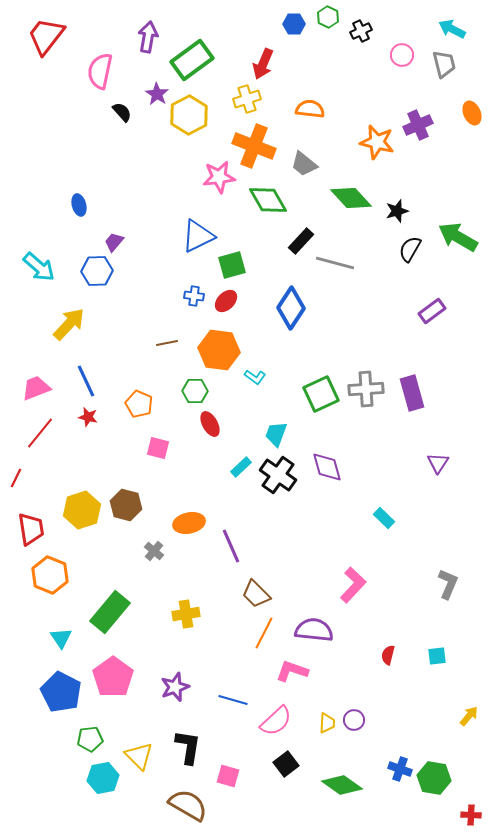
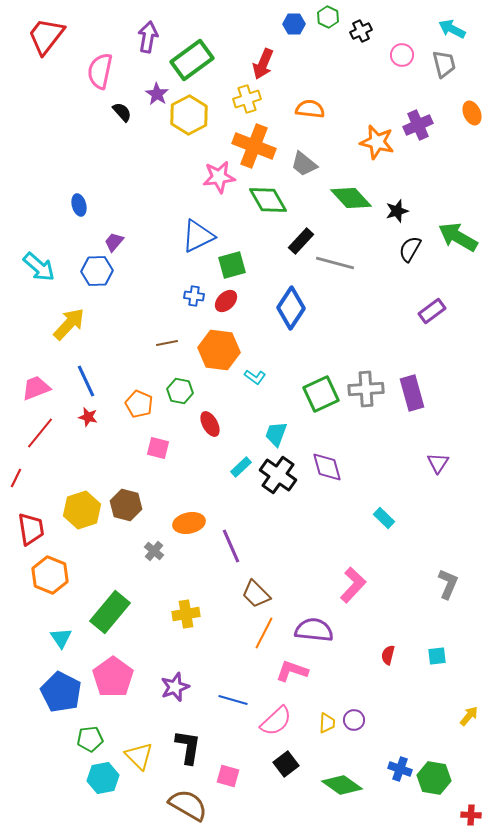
green hexagon at (195, 391): moved 15 px left; rotated 10 degrees clockwise
